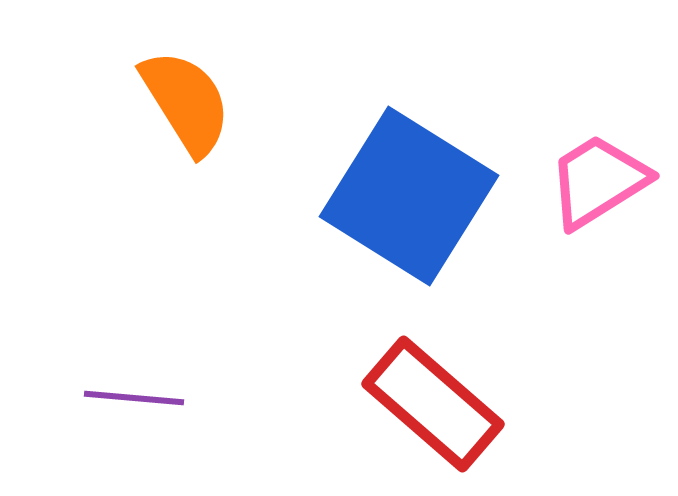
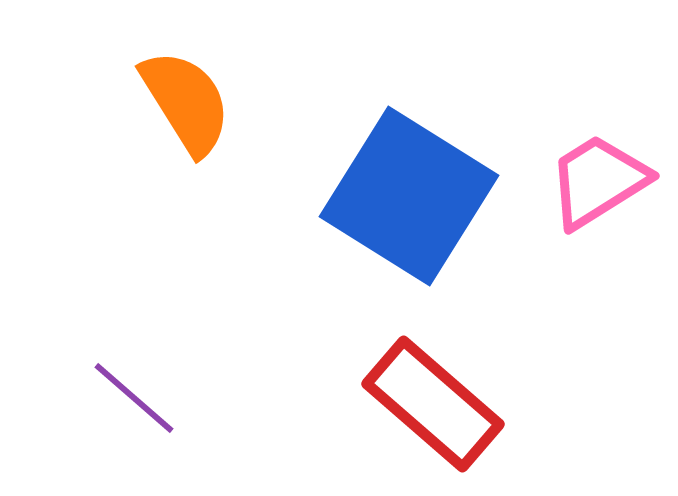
purple line: rotated 36 degrees clockwise
